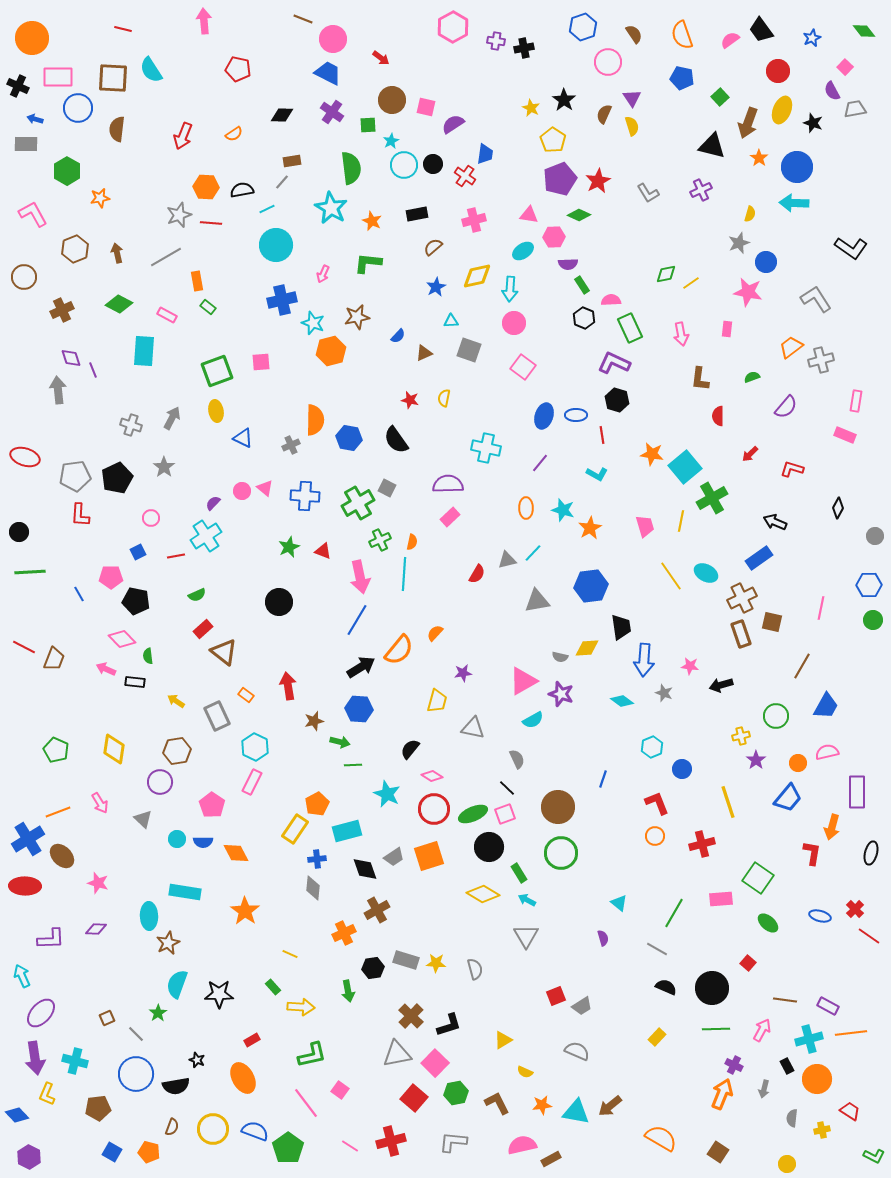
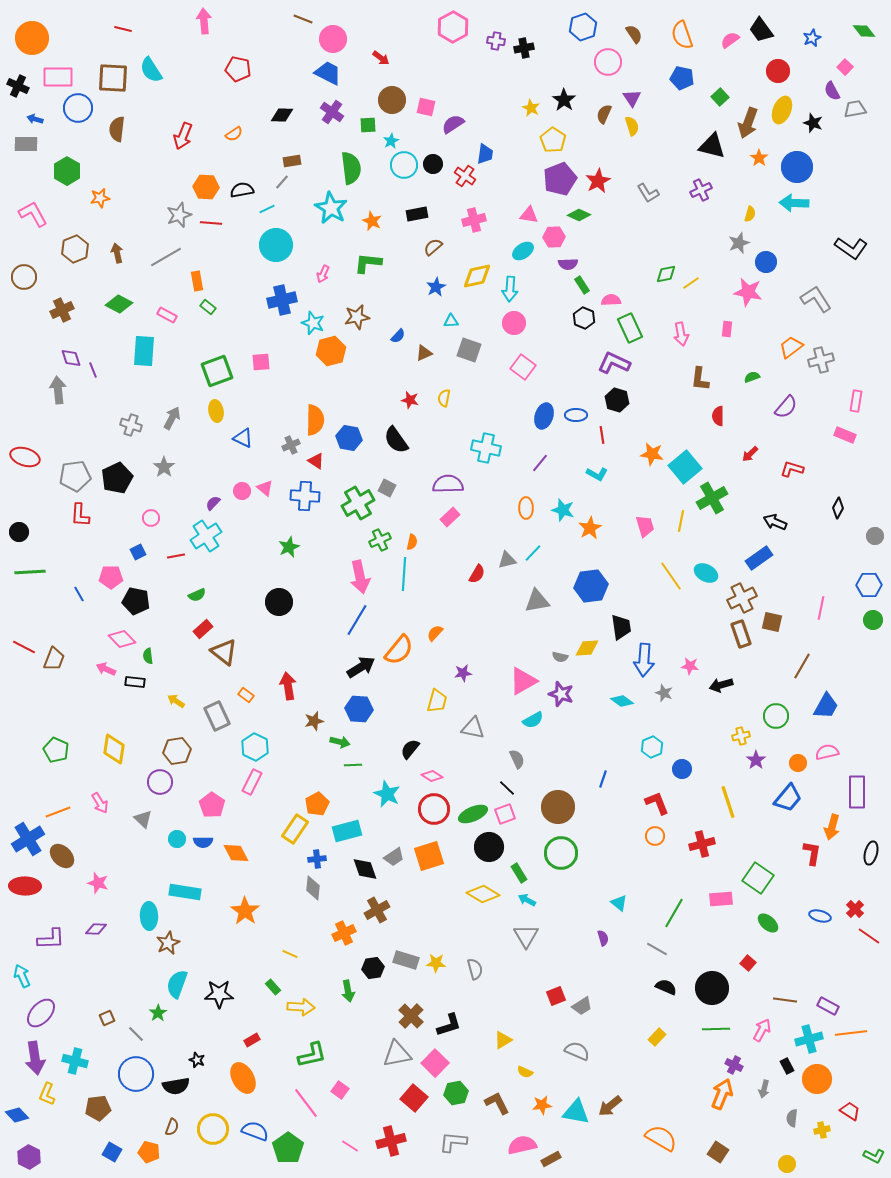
red triangle at (323, 551): moved 7 px left, 90 px up; rotated 12 degrees clockwise
